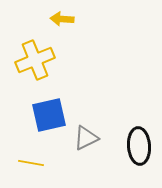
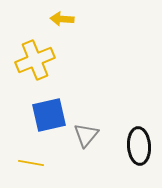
gray triangle: moved 3 px up; rotated 24 degrees counterclockwise
